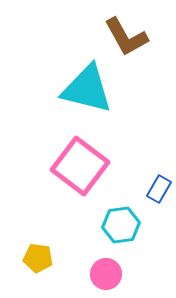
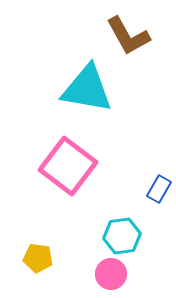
brown L-shape: moved 2 px right, 1 px up
cyan triangle: rotated 4 degrees counterclockwise
pink square: moved 12 px left
cyan hexagon: moved 1 px right, 11 px down
pink circle: moved 5 px right
